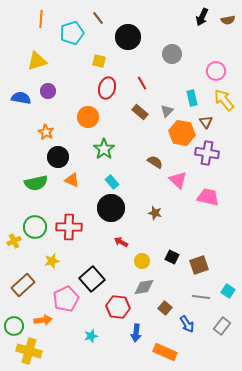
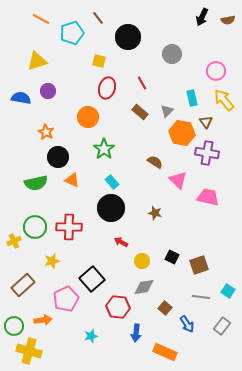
orange line at (41, 19): rotated 66 degrees counterclockwise
